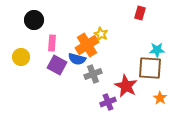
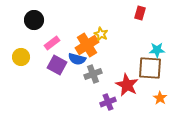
pink rectangle: rotated 49 degrees clockwise
red star: moved 1 px right, 1 px up
